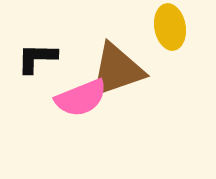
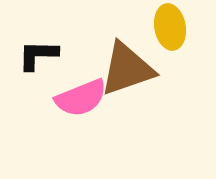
black L-shape: moved 1 px right, 3 px up
brown triangle: moved 10 px right, 1 px up
